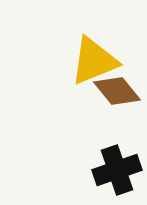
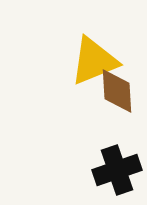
brown diamond: rotated 36 degrees clockwise
